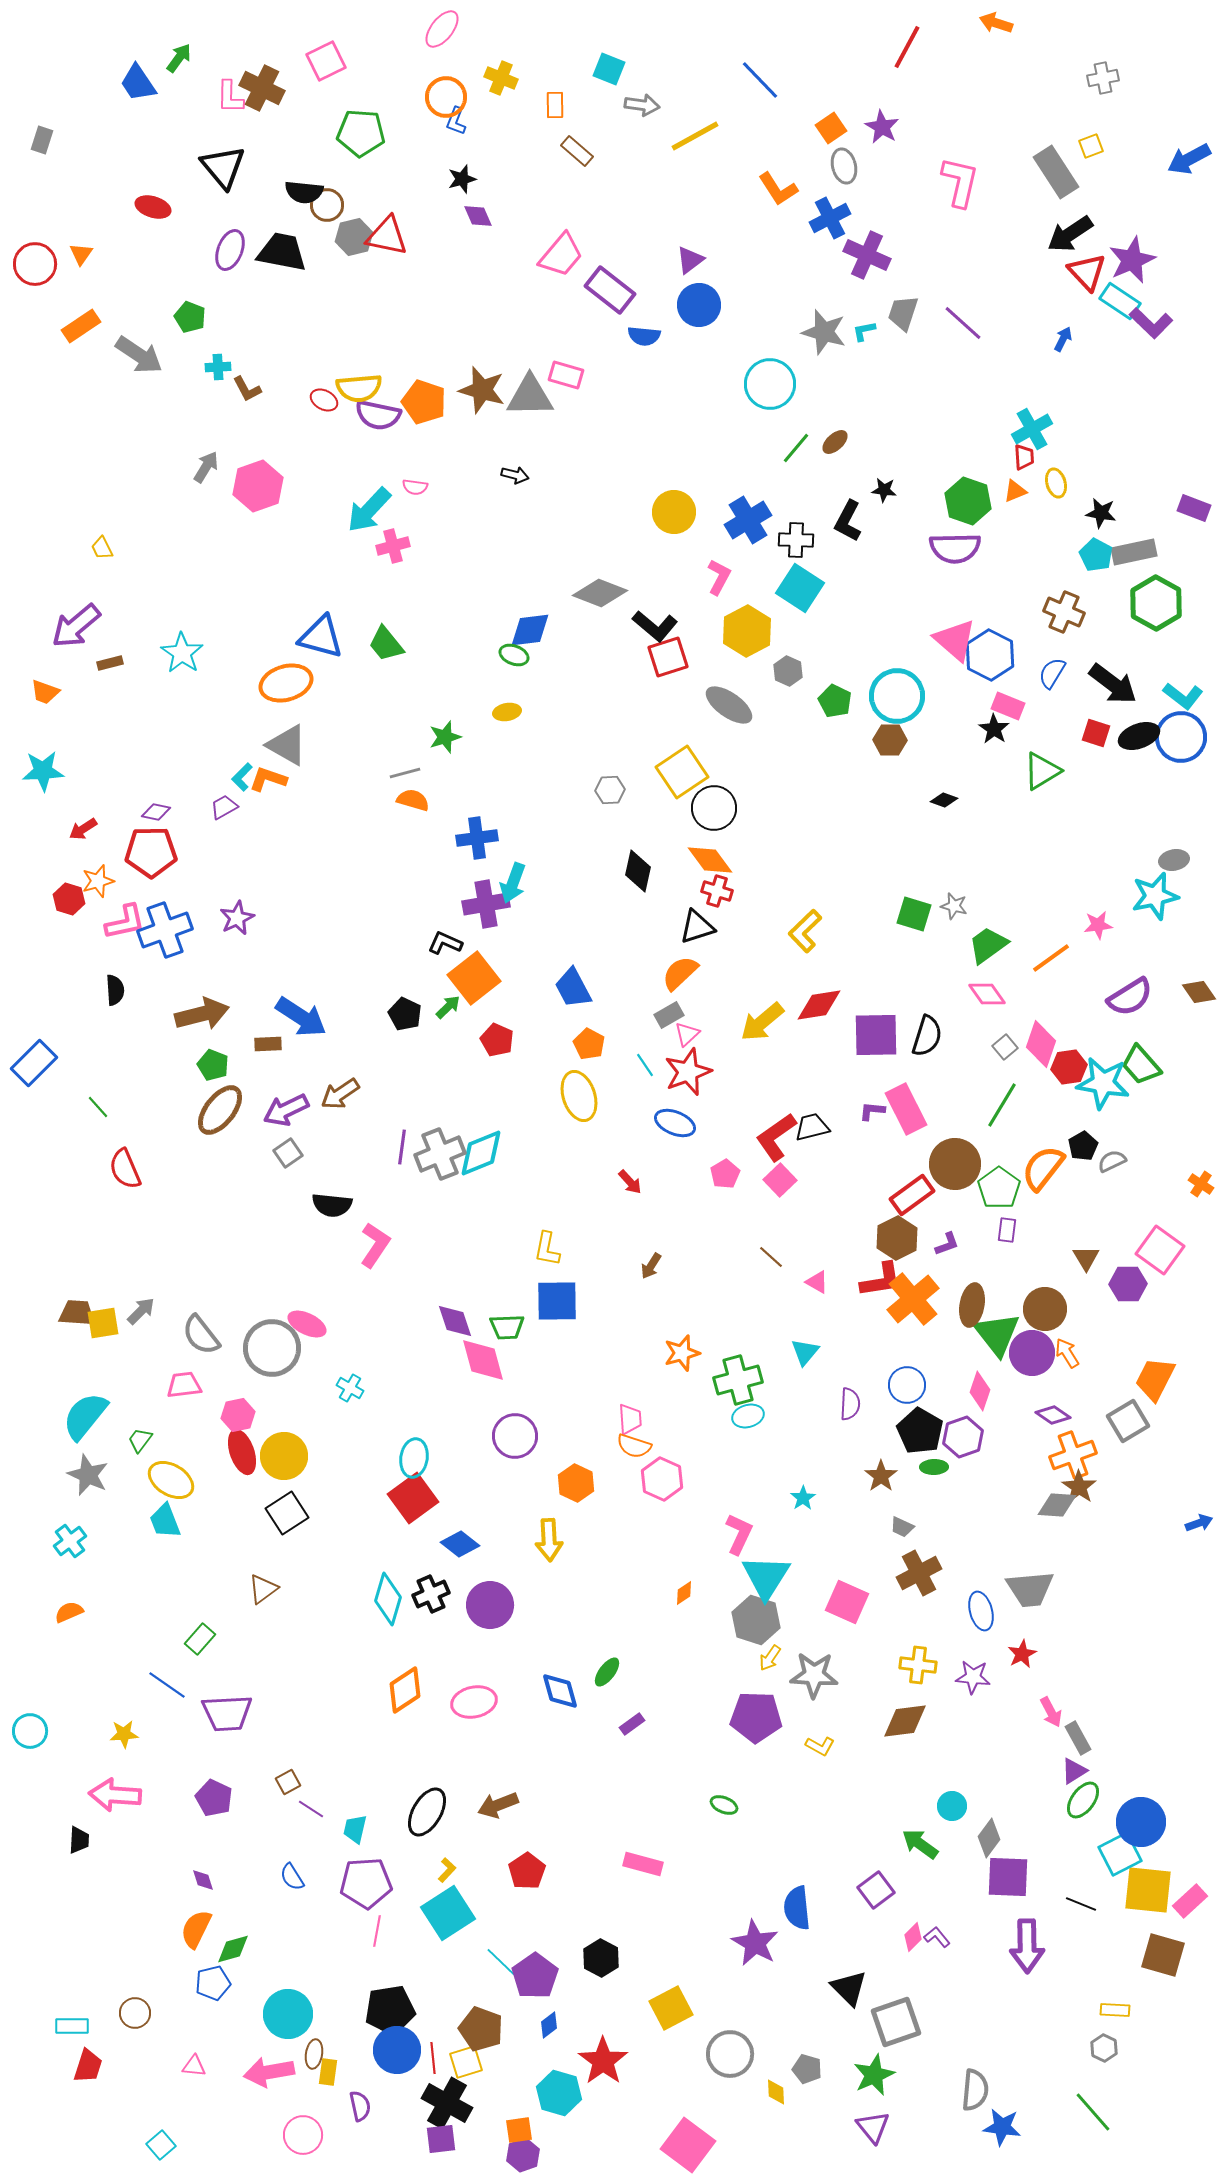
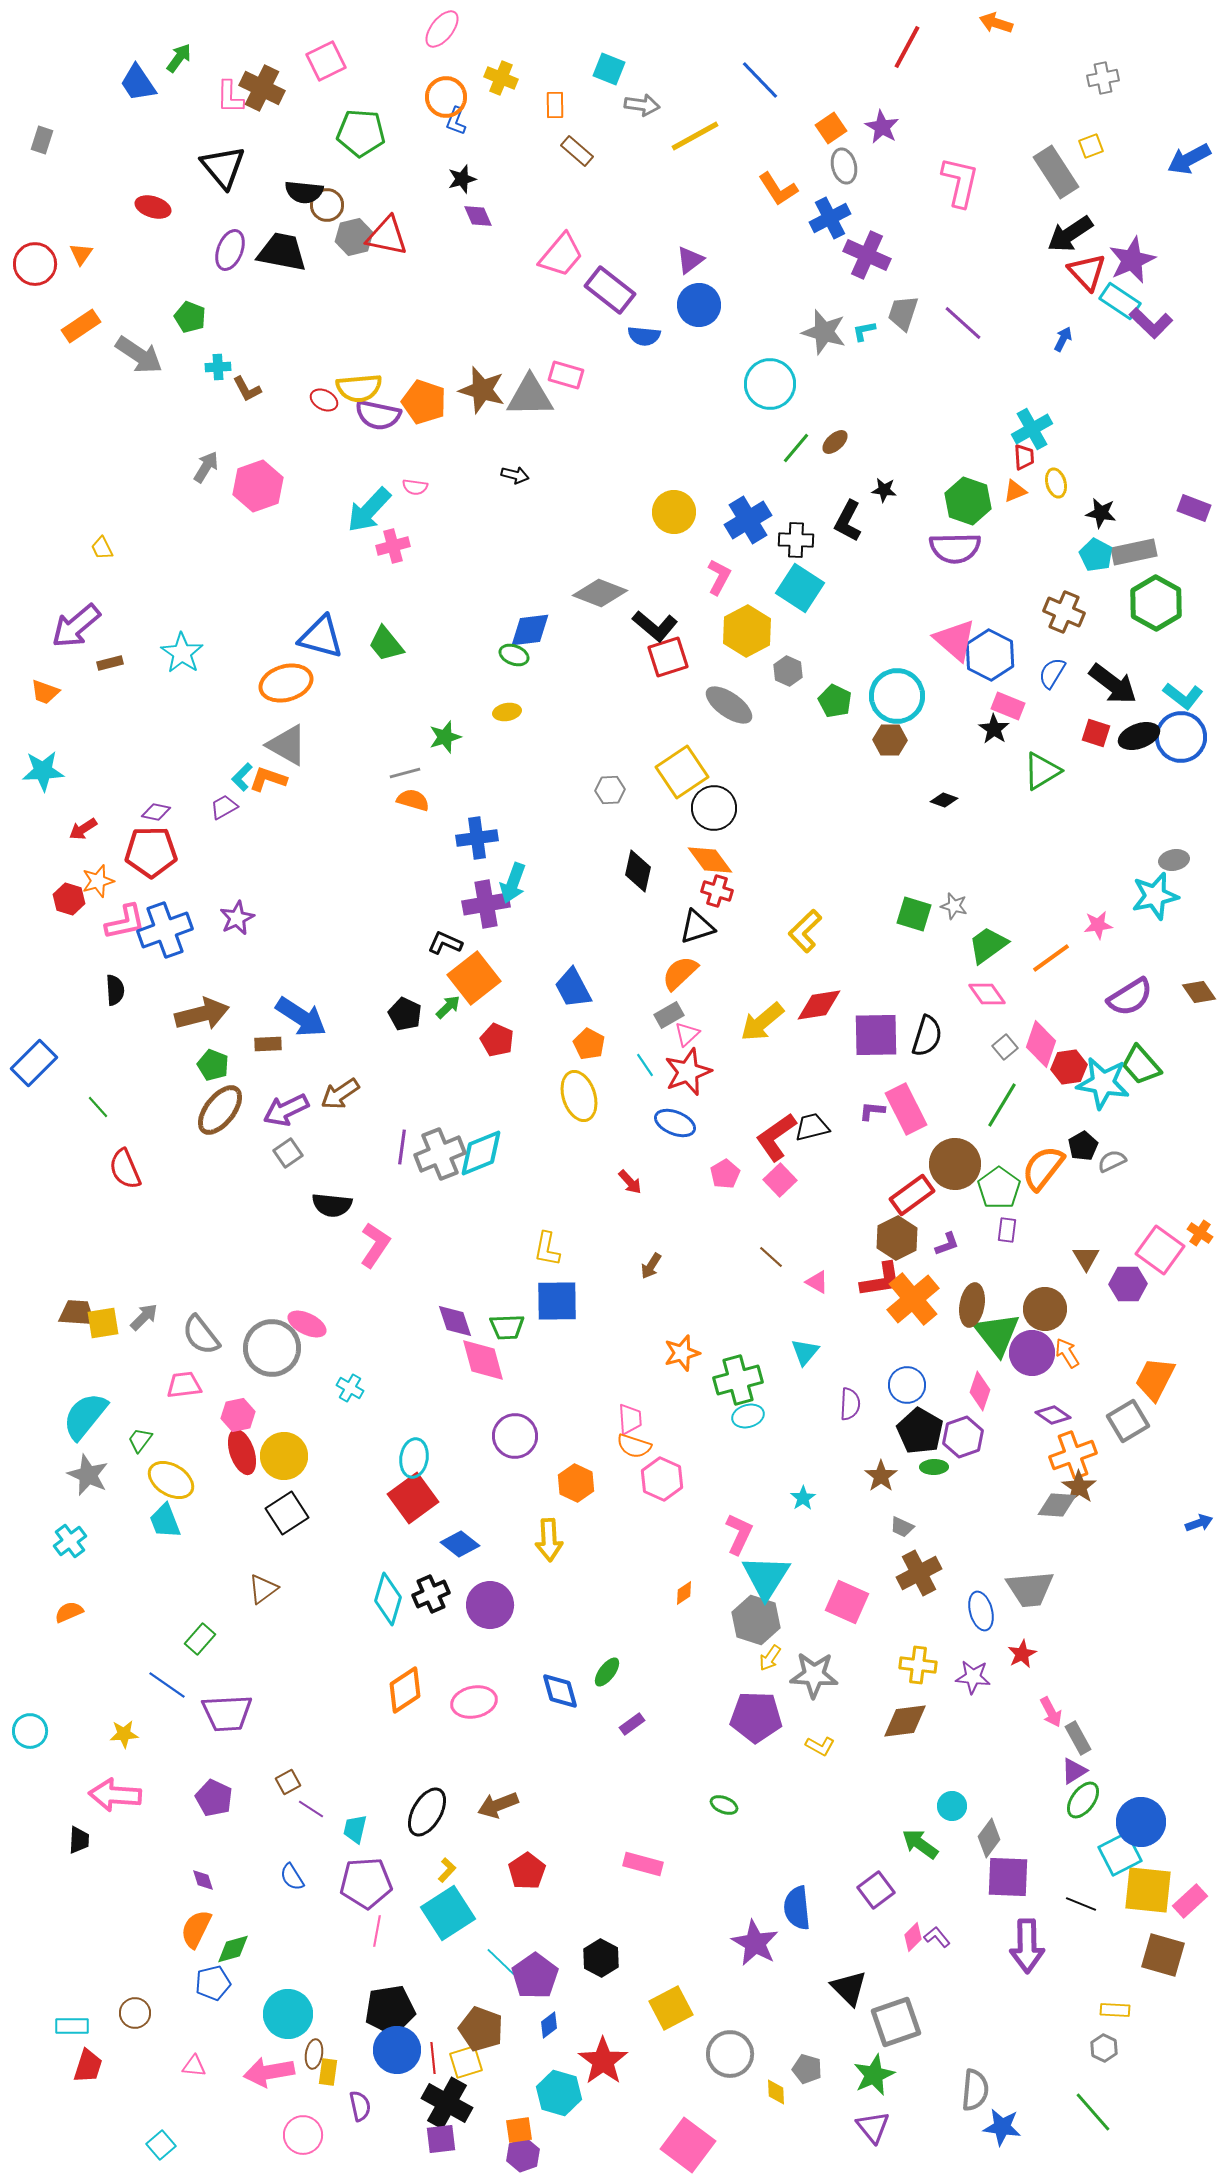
orange cross at (1201, 1184): moved 1 px left, 49 px down
gray arrow at (141, 1311): moved 3 px right, 6 px down
